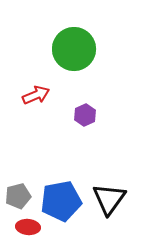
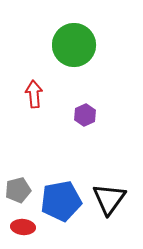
green circle: moved 4 px up
red arrow: moved 2 px left, 1 px up; rotated 72 degrees counterclockwise
gray pentagon: moved 6 px up
red ellipse: moved 5 px left
